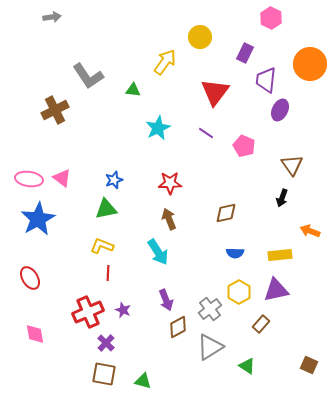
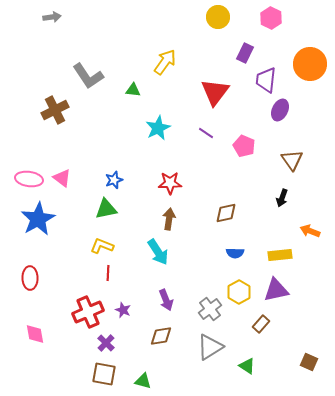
yellow circle at (200, 37): moved 18 px right, 20 px up
brown triangle at (292, 165): moved 5 px up
brown arrow at (169, 219): rotated 30 degrees clockwise
red ellipse at (30, 278): rotated 30 degrees clockwise
brown diamond at (178, 327): moved 17 px left, 9 px down; rotated 20 degrees clockwise
brown square at (309, 365): moved 3 px up
